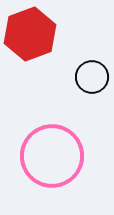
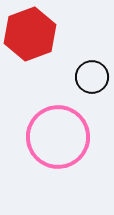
pink circle: moved 6 px right, 19 px up
